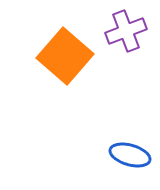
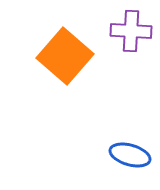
purple cross: moved 5 px right; rotated 24 degrees clockwise
